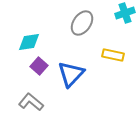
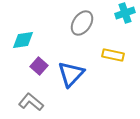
cyan diamond: moved 6 px left, 2 px up
